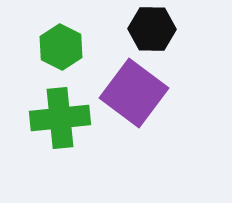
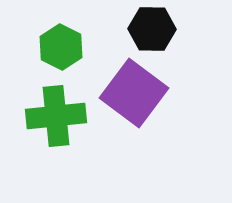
green cross: moved 4 px left, 2 px up
